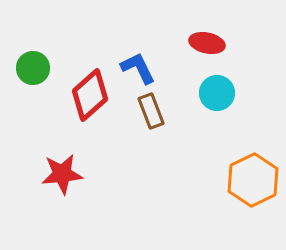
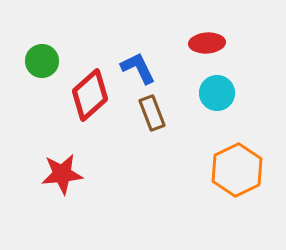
red ellipse: rotated 16 degrees counterclockwise
green circle: moved 9 px right, 7 px up
brown rectangle: moved 1 px right, 2 px down
orange hexagon: moved 16 px left, 10 px up
